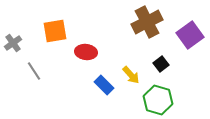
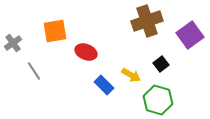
brown cross: moved 1 px up; rotated 8 degrees clockwise
red ellipse: rotated 15 degrees clockwise
yellow arrow: rotated 18 degrees counterclockwise
